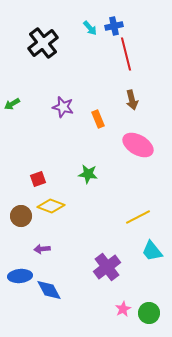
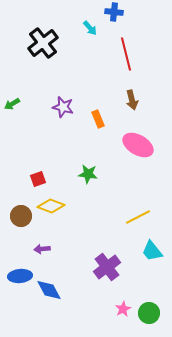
blue cross: moved 14 px up; rotated 18 degrees clockwise
